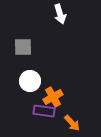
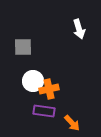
white arrow: moved 19 px right, 15 px down
white circle: moved 3 px right
orange cross: moved 4 px left, 8 px up; rotated 18 degrees clockwise
